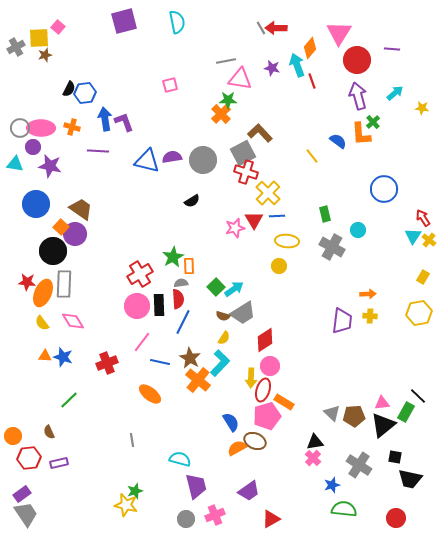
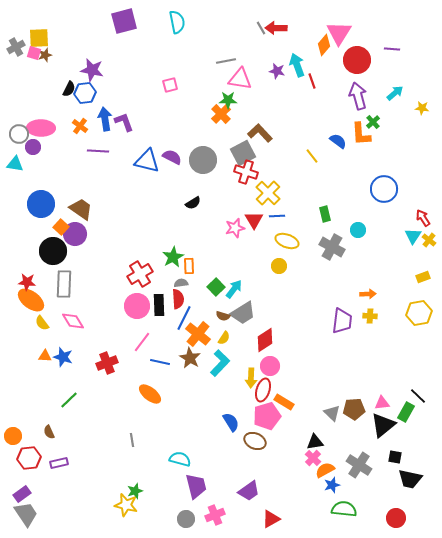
pink square at (58, 27): moved 24 px left, 26 px down; rotated 24 degrees counterclockwise
orange diamond at (310, 48): moved 14 px right, 3 px up
purple star at (272, 68): moved 5 px right, 3 px down
orange cross at (72, 127): moved 8 px right, 1 px up; rotated 21 degrees clockwise
gray circle at (20, 128): moved 1 px left, 6 px down
purple semicircle at (172, 157): rotated 36 degrees clockwise
purple star at (50, 166): moved 42 px right, 96 px up
black semicircle at (192, 201): moved 1 px right, 2 px down
blue circle at (36, 204): moved 5 px right
yellow ellipse at (287, 241): rotated 15 degrees clockwise
yellow rectangle at (423, 277): rotated 40 degrees clockwise
cyan arrow at (234, 289): rotated 18 degrees counterclockwise
orange ellipse at (43, 293): moved 12 px left, 7 px down; rotated 76 degrees counterclockwise
blue line at (183, 322): moved 1 px right, 4 px up
orange cross at (198, 380): moved 46 px up
brown pentagon at (354, 416): moved 7 px up
orange semicircle at (237, 448): moved 88 px right, 22 px down
